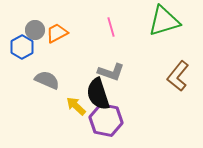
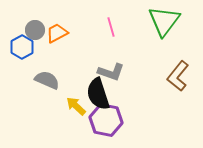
green triangle: rotated 36 degrees counterclockwise
